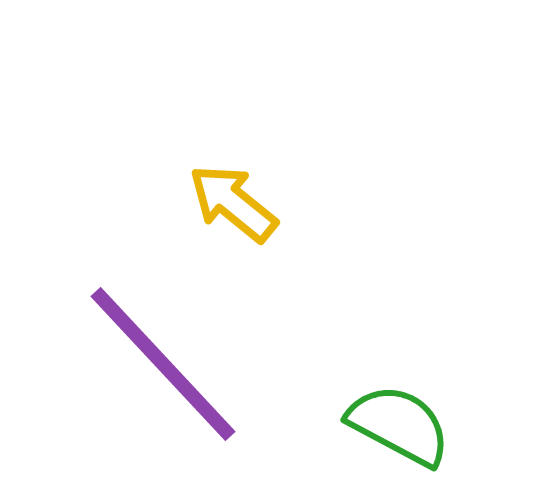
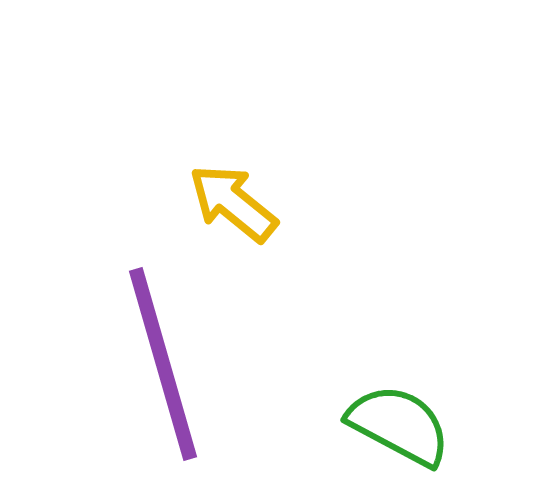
purple line: rotated 27 degrees clockwise
